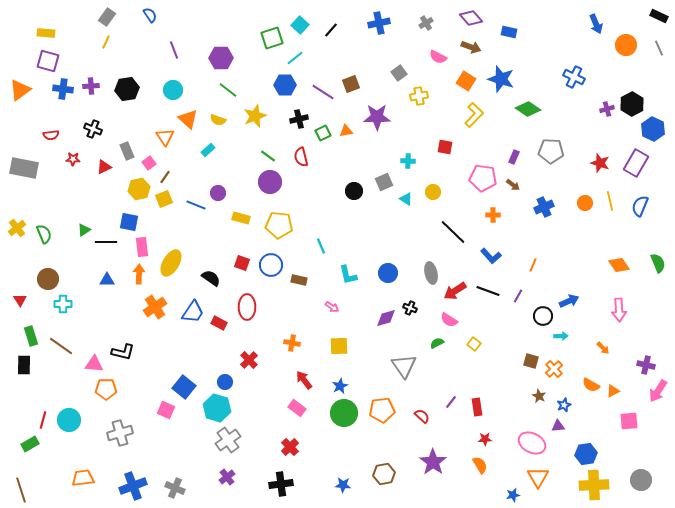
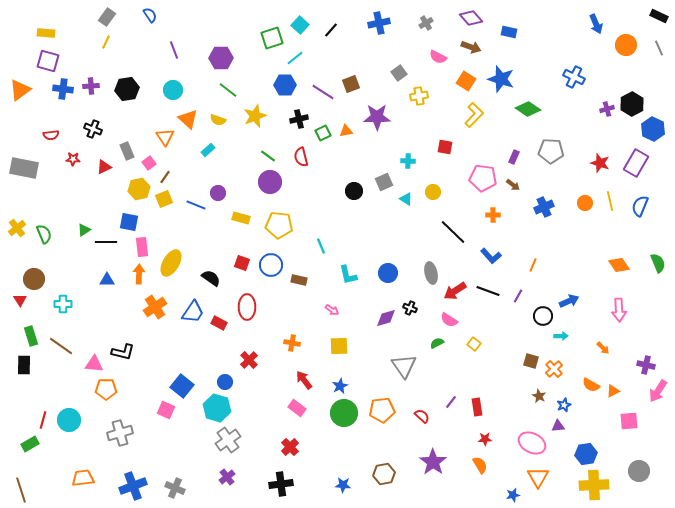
brown circle at (48, 279): moved 14 px left
pink arrow at (332, 307): moved 3 px down
blue square at (184, 387): moved 2 px left, 1 px up
gray circle at (641, 480): moved 2 px left, 9 px up
